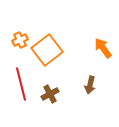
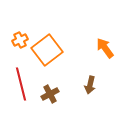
orange arrow: moved 2 px right
